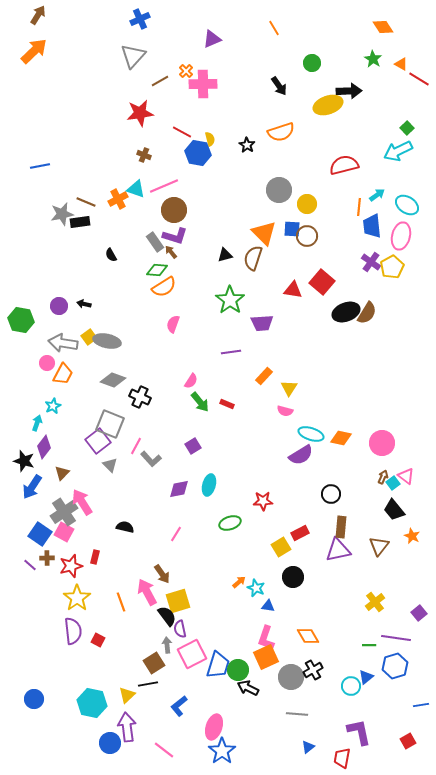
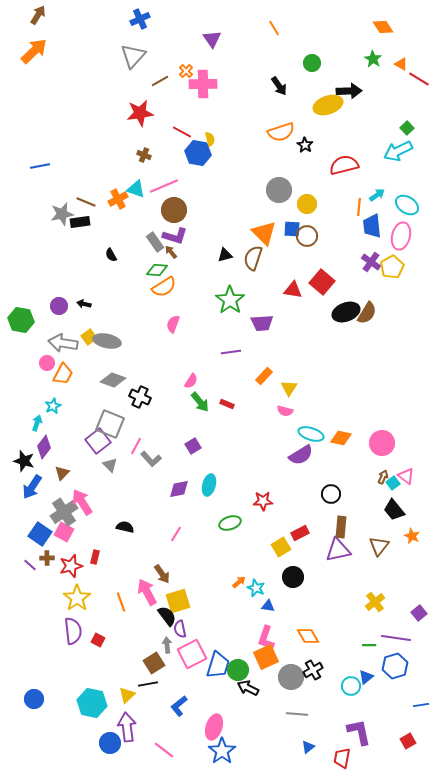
purple triangle at (212, 39): rotated 42 degrees counterclockwise
black star at (247, 145): moved 58 px right
